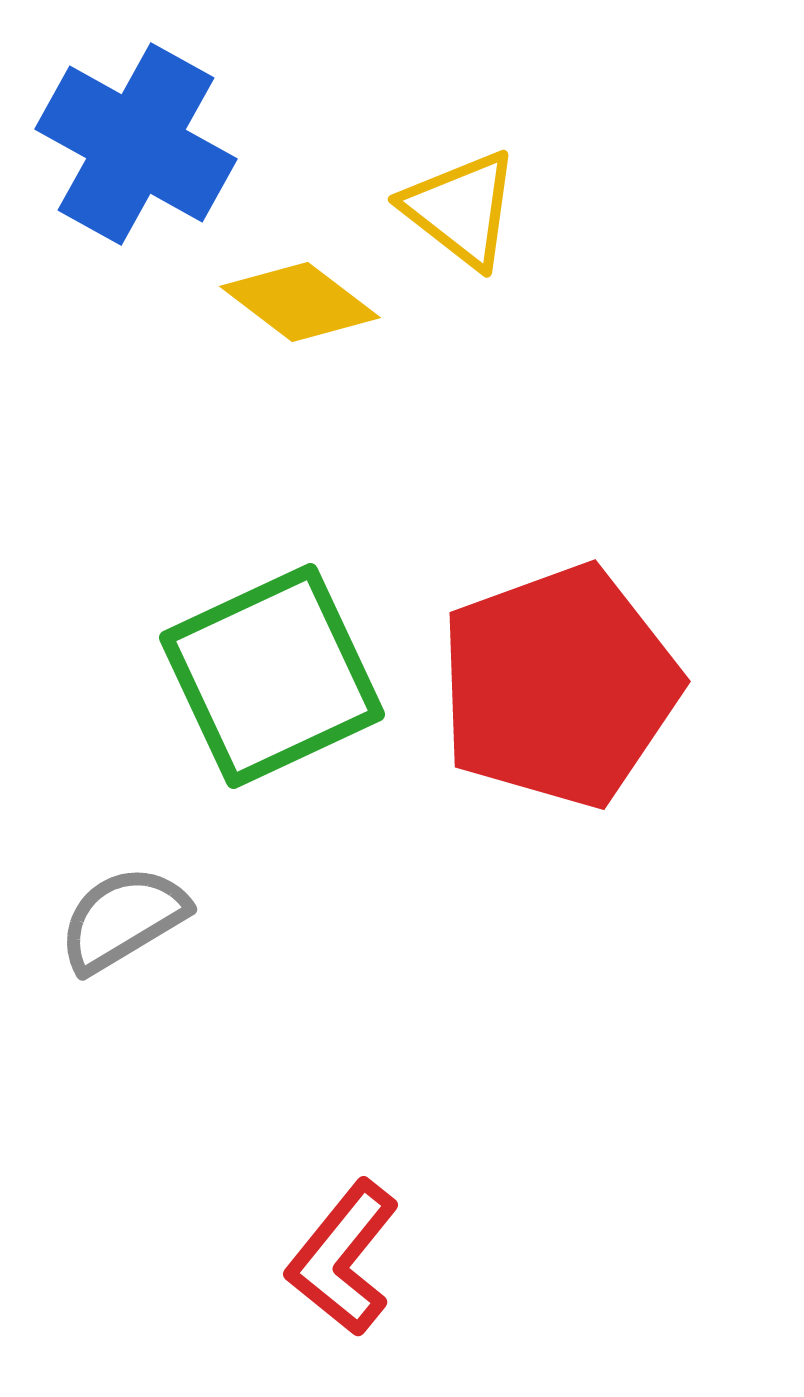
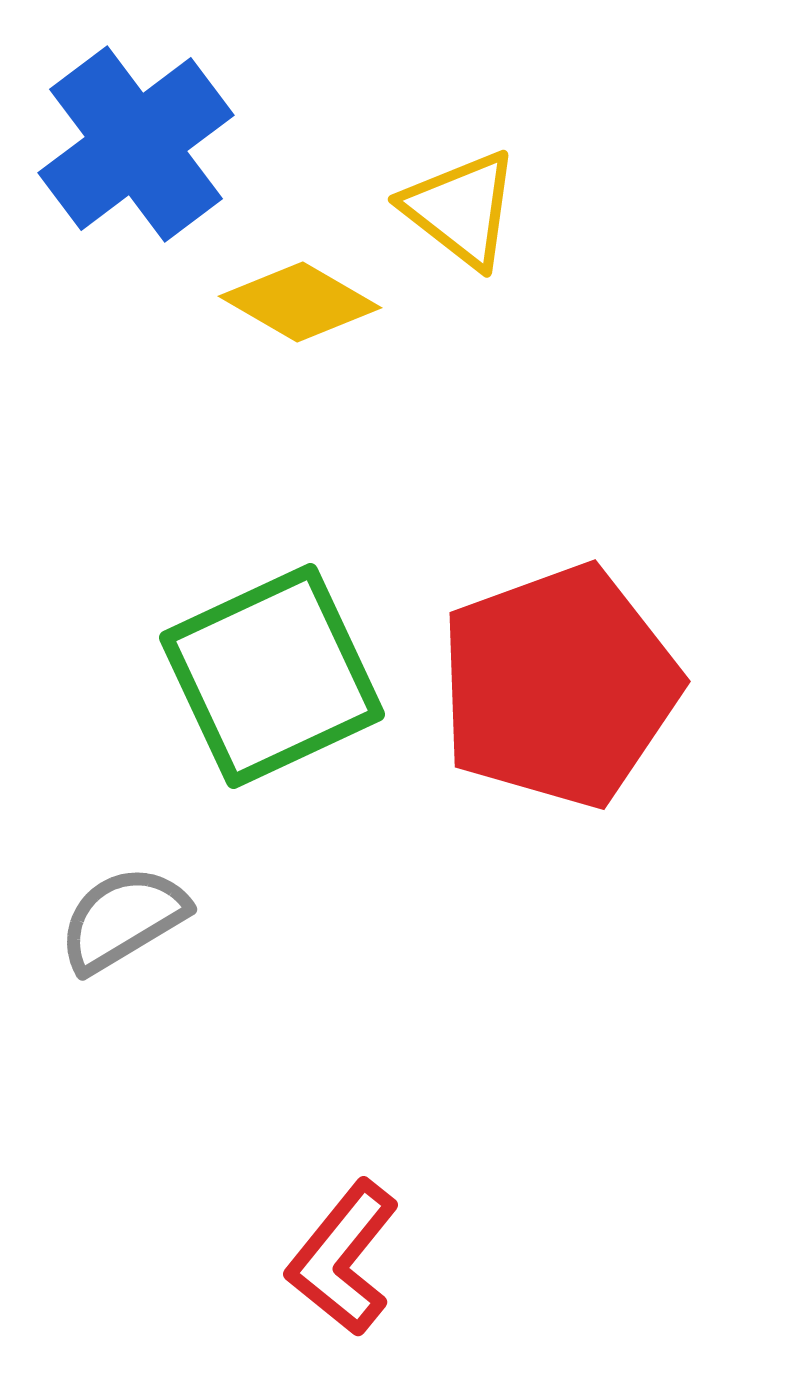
blue cross: rotated 24 degrees clockwise
yellow diamond: rotated 7 degrees counterclockwise
